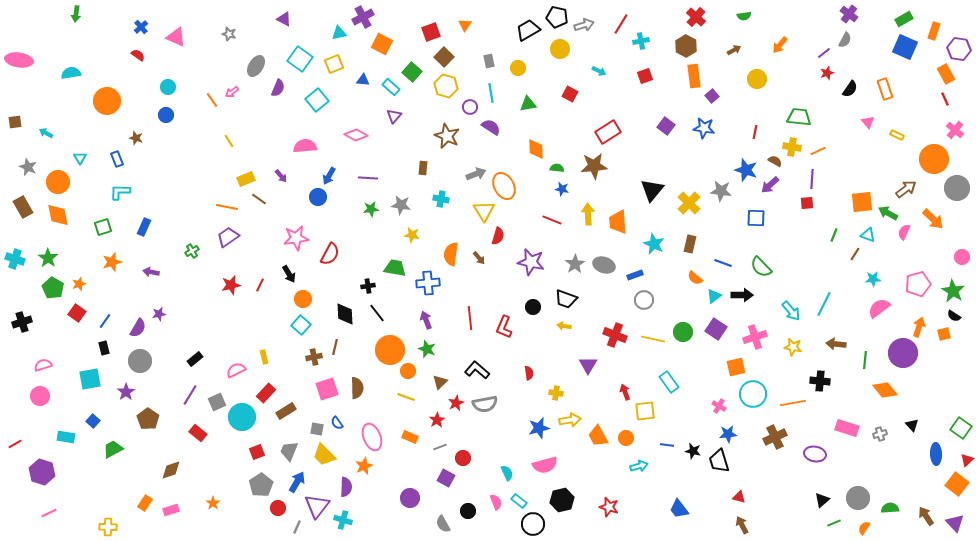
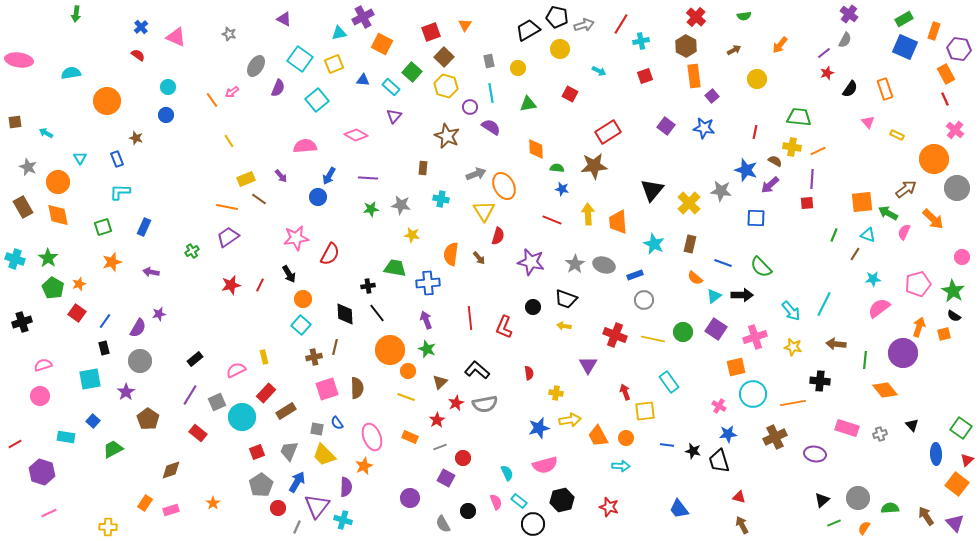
cyan arrow at (639, 466): moved 18 px left; rotated 18 degrees clockwise
